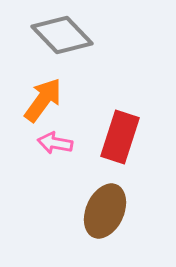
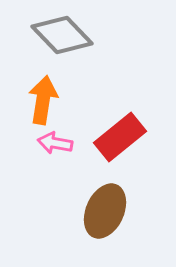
orange arrow: rotated 27 degrees counterclockwise
red rectangle: rotated 33 degrees clockwise
